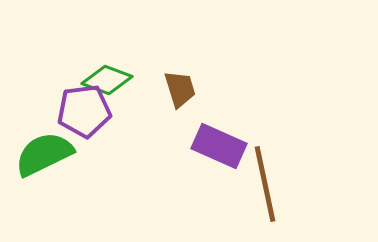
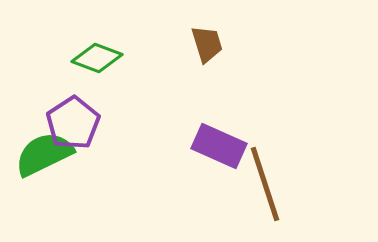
green diamond: moved 10 px left, 22 px up
brown trapezoid: moved 27 px right, 45 px up
purple pentagon: moved 11 px left, 12 px down; rotated 26 degrees counterclockwise
brown line: rotated 6 degrees counterclockwise
